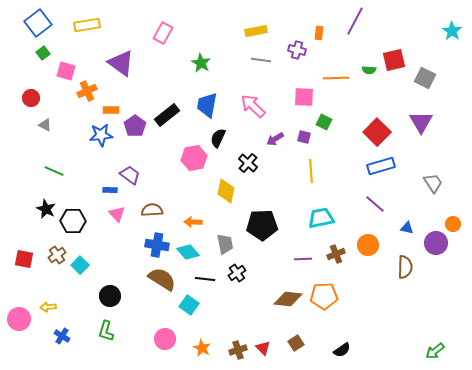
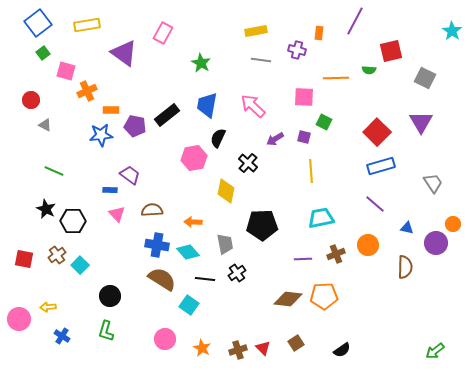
red square at (394, 60): moved 3 px left, 9 px up
purple triangle at (121, 63): moved 3 px right, 10 px up
red circle at (31, 98): moved 2 px down
purple pentagon at (135, 126): rotated 25 degrees counterclockwise
